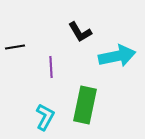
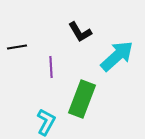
black line: moved 2 px right
cyan arrow: rotated 30 degrees counterclockwise
green rectangle: moved 3 px left, 6 px up; rotated 9 degrees clockwise
cyan L-shape: moved 1 px right, 5 px down
